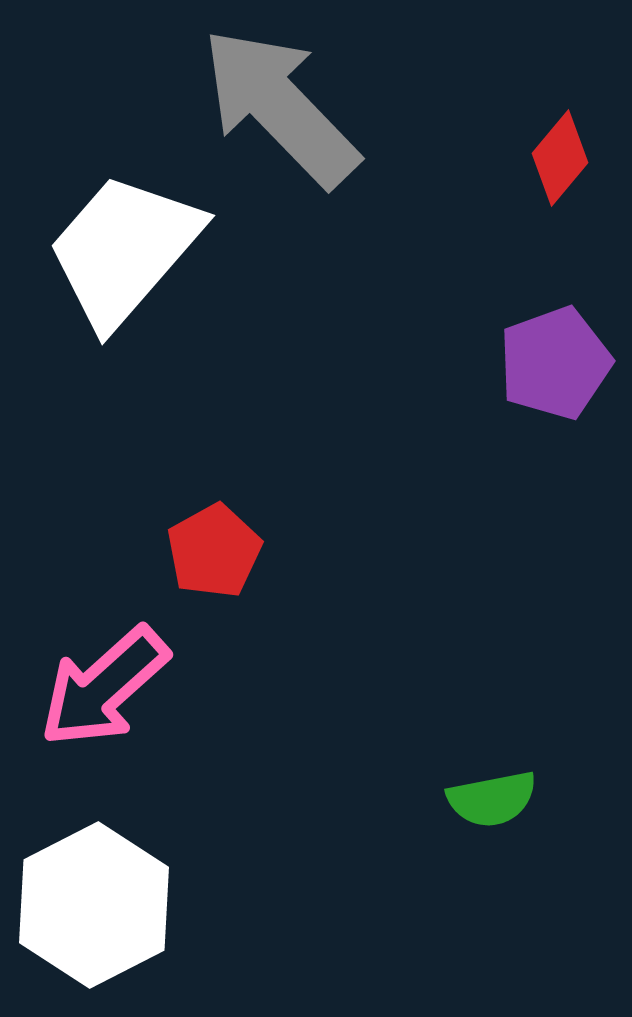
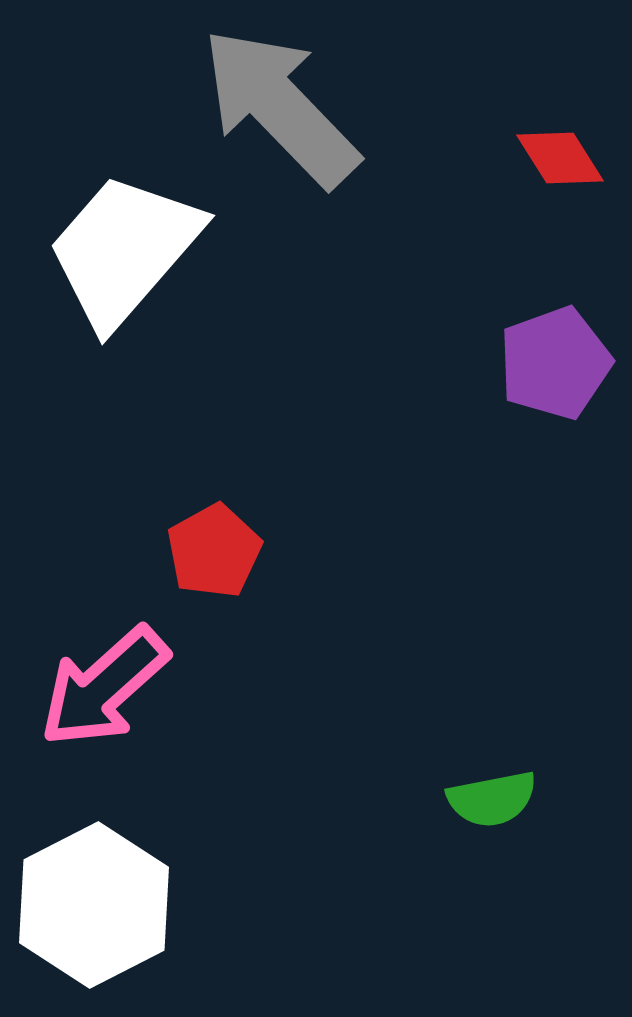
red diamond: rotated 72 degrees counterclockwise
